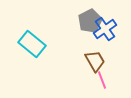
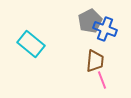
blue cross: rotated 35 degrees counterclockwise
cyan rectangle: moved 1 px left
brown trapezoid: rotated 35 degrees clockwise
